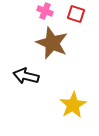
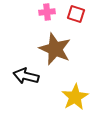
pink cross: moved 2 px right, 1 px down; rotated 28 degrees counterclockwise
brown star: moved 3 px right, 6 px down
yellow star: moved 2 px right, 8 px up
